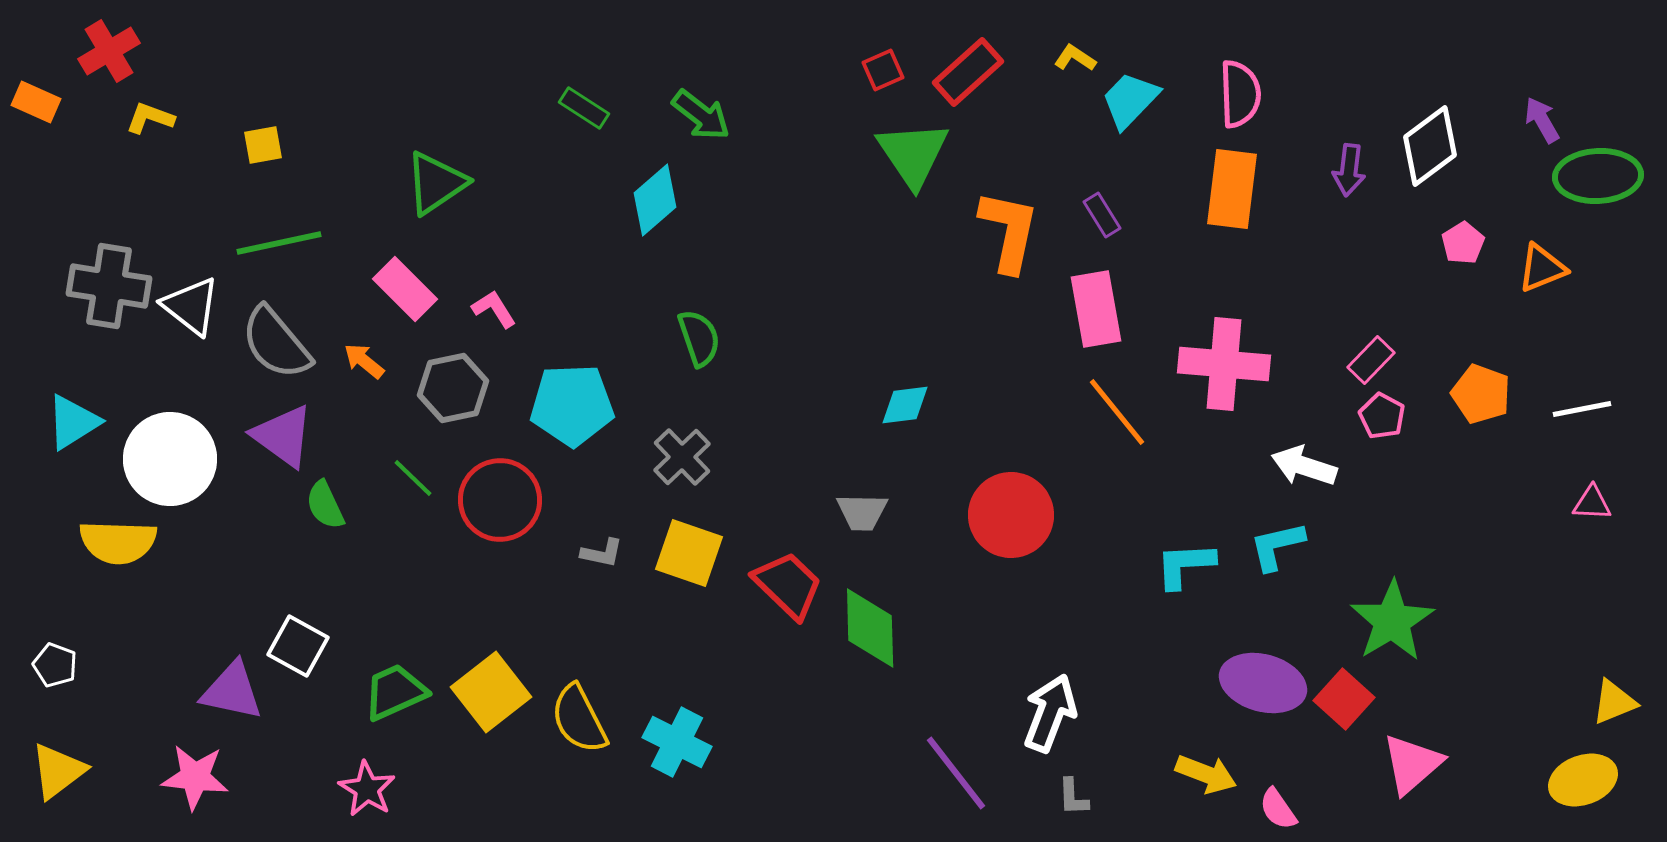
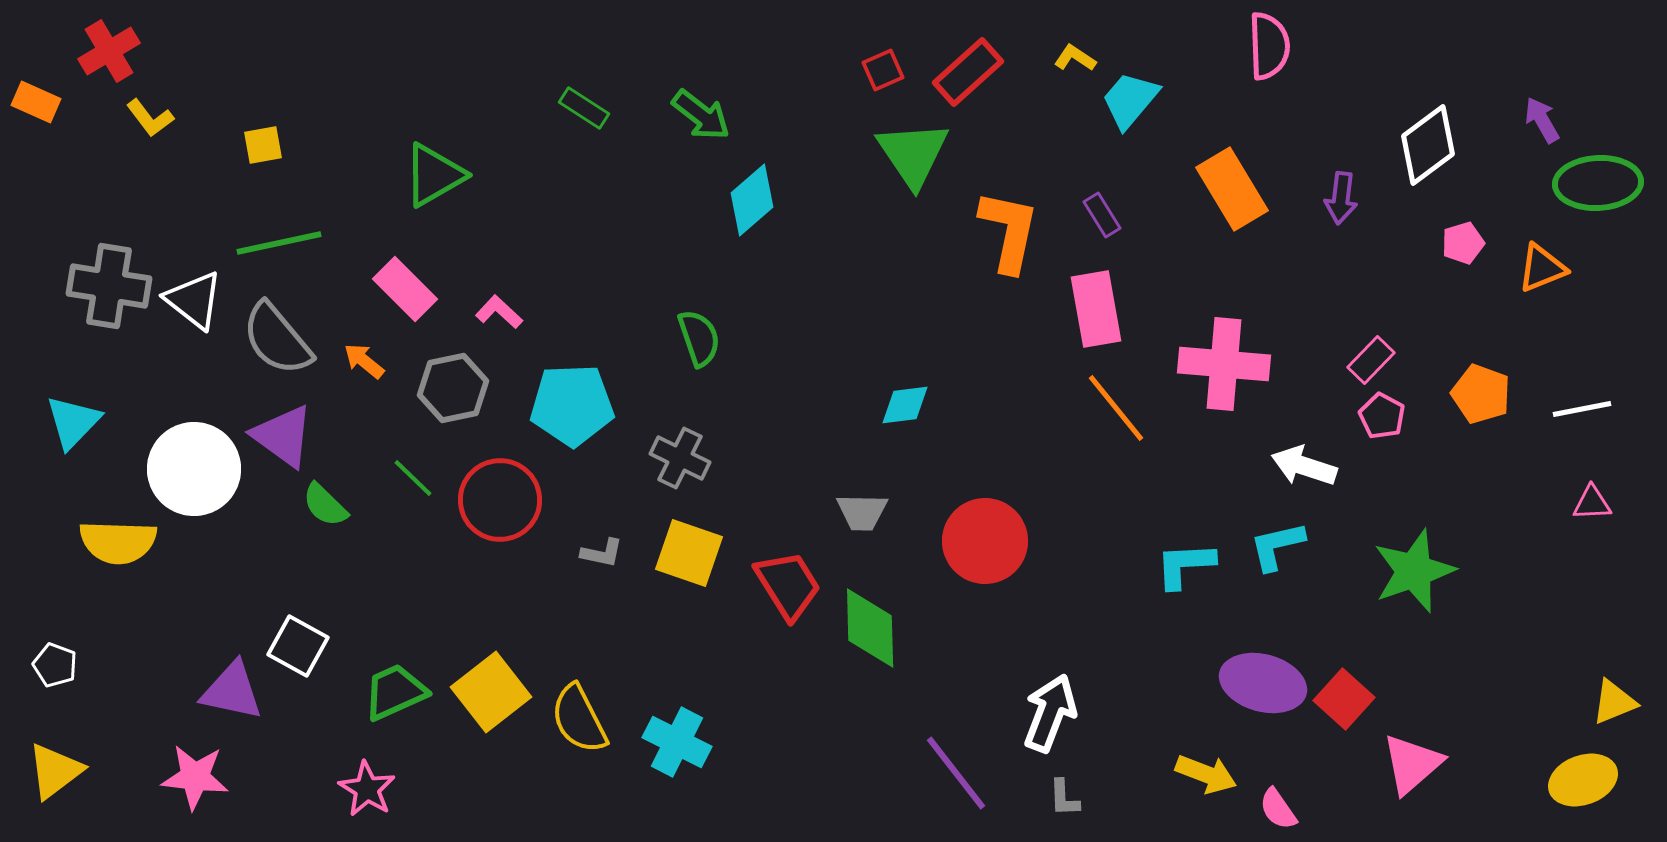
pink semicircle at (1240, 94): moved 29 px right, 48 px up
cyan trapezoid at (1130, 100): rotated 4 degrees counterclockwise
yellow L-shape at (150, 118): rotated 147 degrees counterclockwise
white diamond at (1430, 146): moved 2 px left, 1 px up
purple arrow at (1349, 170): moved 8 px left, 28 px down
green ellipse at (1598, 176): moved 7 px down
green triangle at (436, 183): moved 2 px left, 8 px up; rotated 4 degrees clockwise
orange rectangle at (1232, 189): rotated 38 degrees counterclockwise
cyan diamond at (655, 200): moved 97 px right
pink pentagon at (1463, 243): rotated 15 degrees clockwise
white triangle at (191, 306): moved 3 px right, 6 px up
pink L-shape at (494, 309): moved 5 px right, 3 px down; rotated 15 degrees counterclockwise
gray semicircle at (276, 343): moved 1 px right, 4 px up
orange line at (1117, 412): moved 1 px left, 4 px up
cyan triangle at (73, 422): rotated 14 degrees counterclockwise
gray cross at (682, 457): moved 2 px left, 1 px down; rotated 20 degrees counterclockwise
white circle at (170, 459): moved 24 px right, 10 px down
pink triangle at (1592, 503): rotated 6 degrees counterclockwise
green semicircle at (325, 505): rotated 21 degrees counterclockwise
red circle at (1011, 515): moved 26 px left, 26 px down
red trapezoid at (788, 585): rotated 14 degrees clockwise
green star at (1392, 621): moved 22 px right, 50 px up; rotated 12 degrees clockwise
yellow triangle at (58, 771): moved 3 px left
gray L-shape at (1073, 797): moved 9 px left, 1 px down
